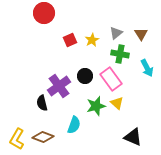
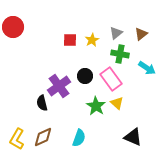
red circle: moved 31 px left, 14 px down
brown triangle: rotated 24 degrees clockwise
red square: rotated 24 degrees clockwise
cyan arrow: rotated 30 degrees counterclockwise
green star: rotated 24 degrees counterclockwise
cyan semicircle: moved 5 px right, 13 px down
brown diamond: rotated 45 degrees counterclockwise
